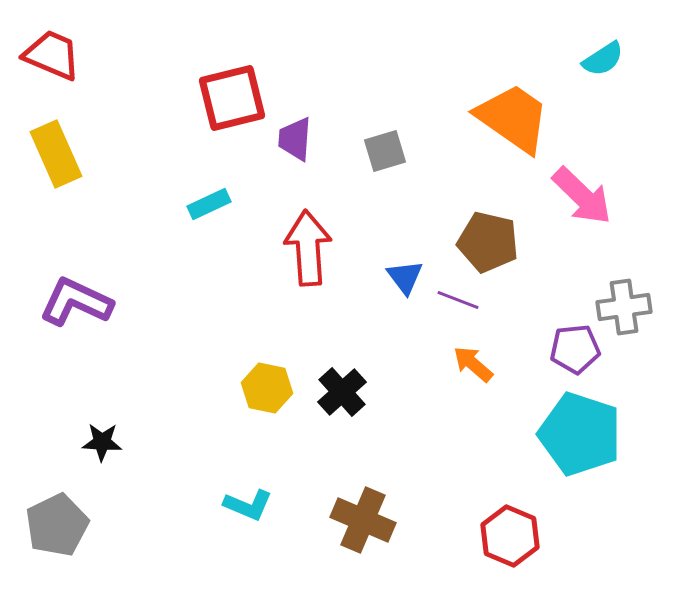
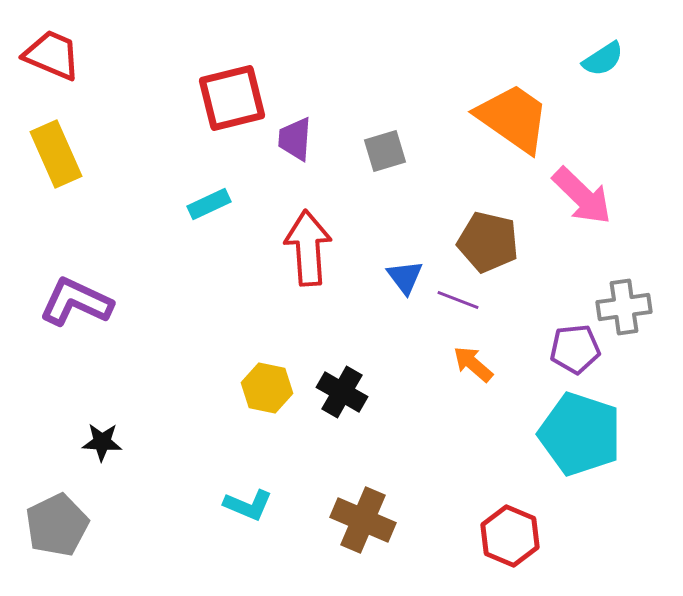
black cross: rotated 18 degrees counterclockwise
